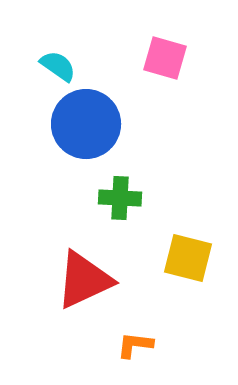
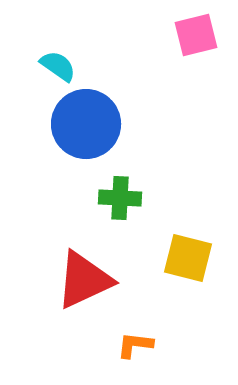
pink square: moved 31 px right, 23 px up; rotated 30 degrees counterclockwise
